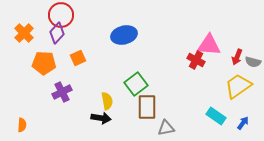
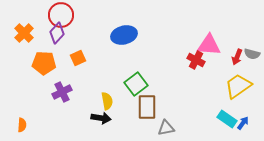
gray semicircle: moved 1 px left, 8 px up
cyan rectangle: moved 11 px right, 3 px down
